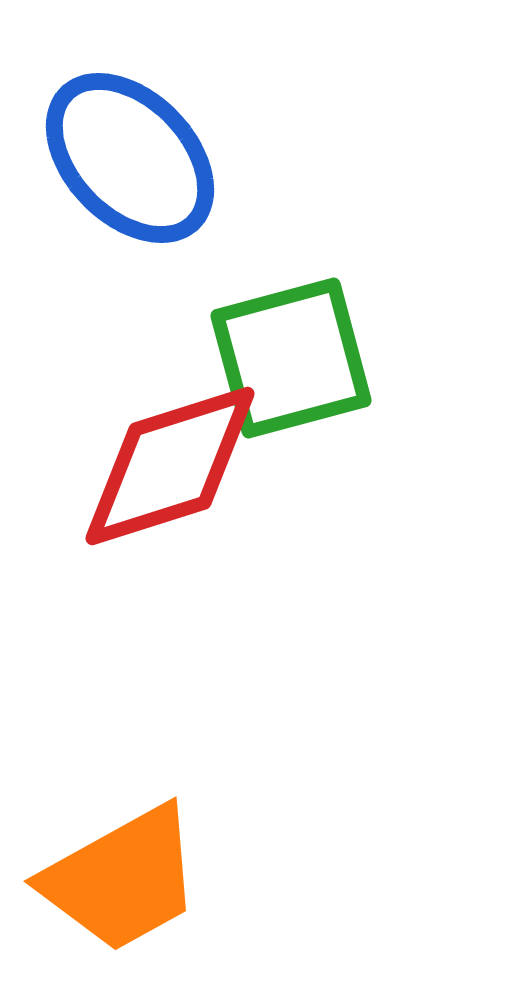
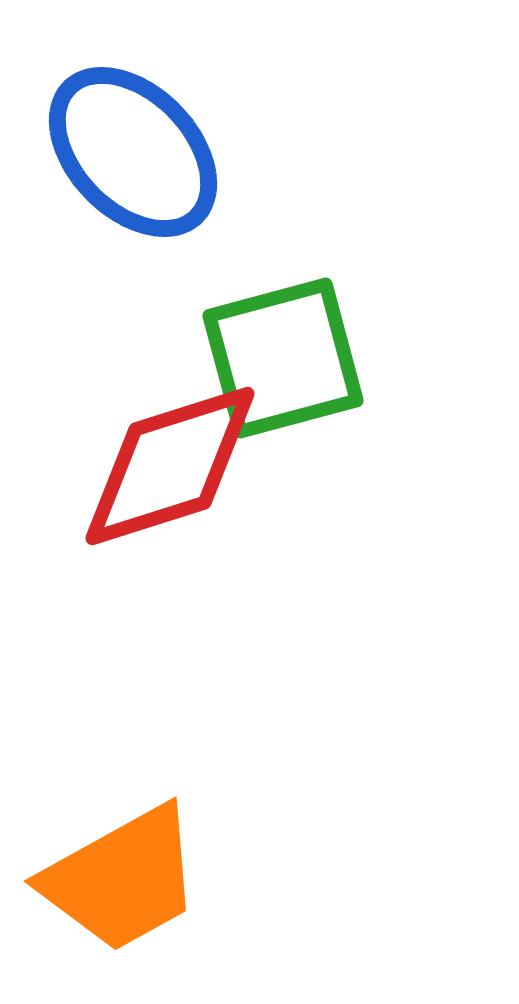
blue ellipse: moved 3 px right, 6 px up
green square: moved 8 px left
